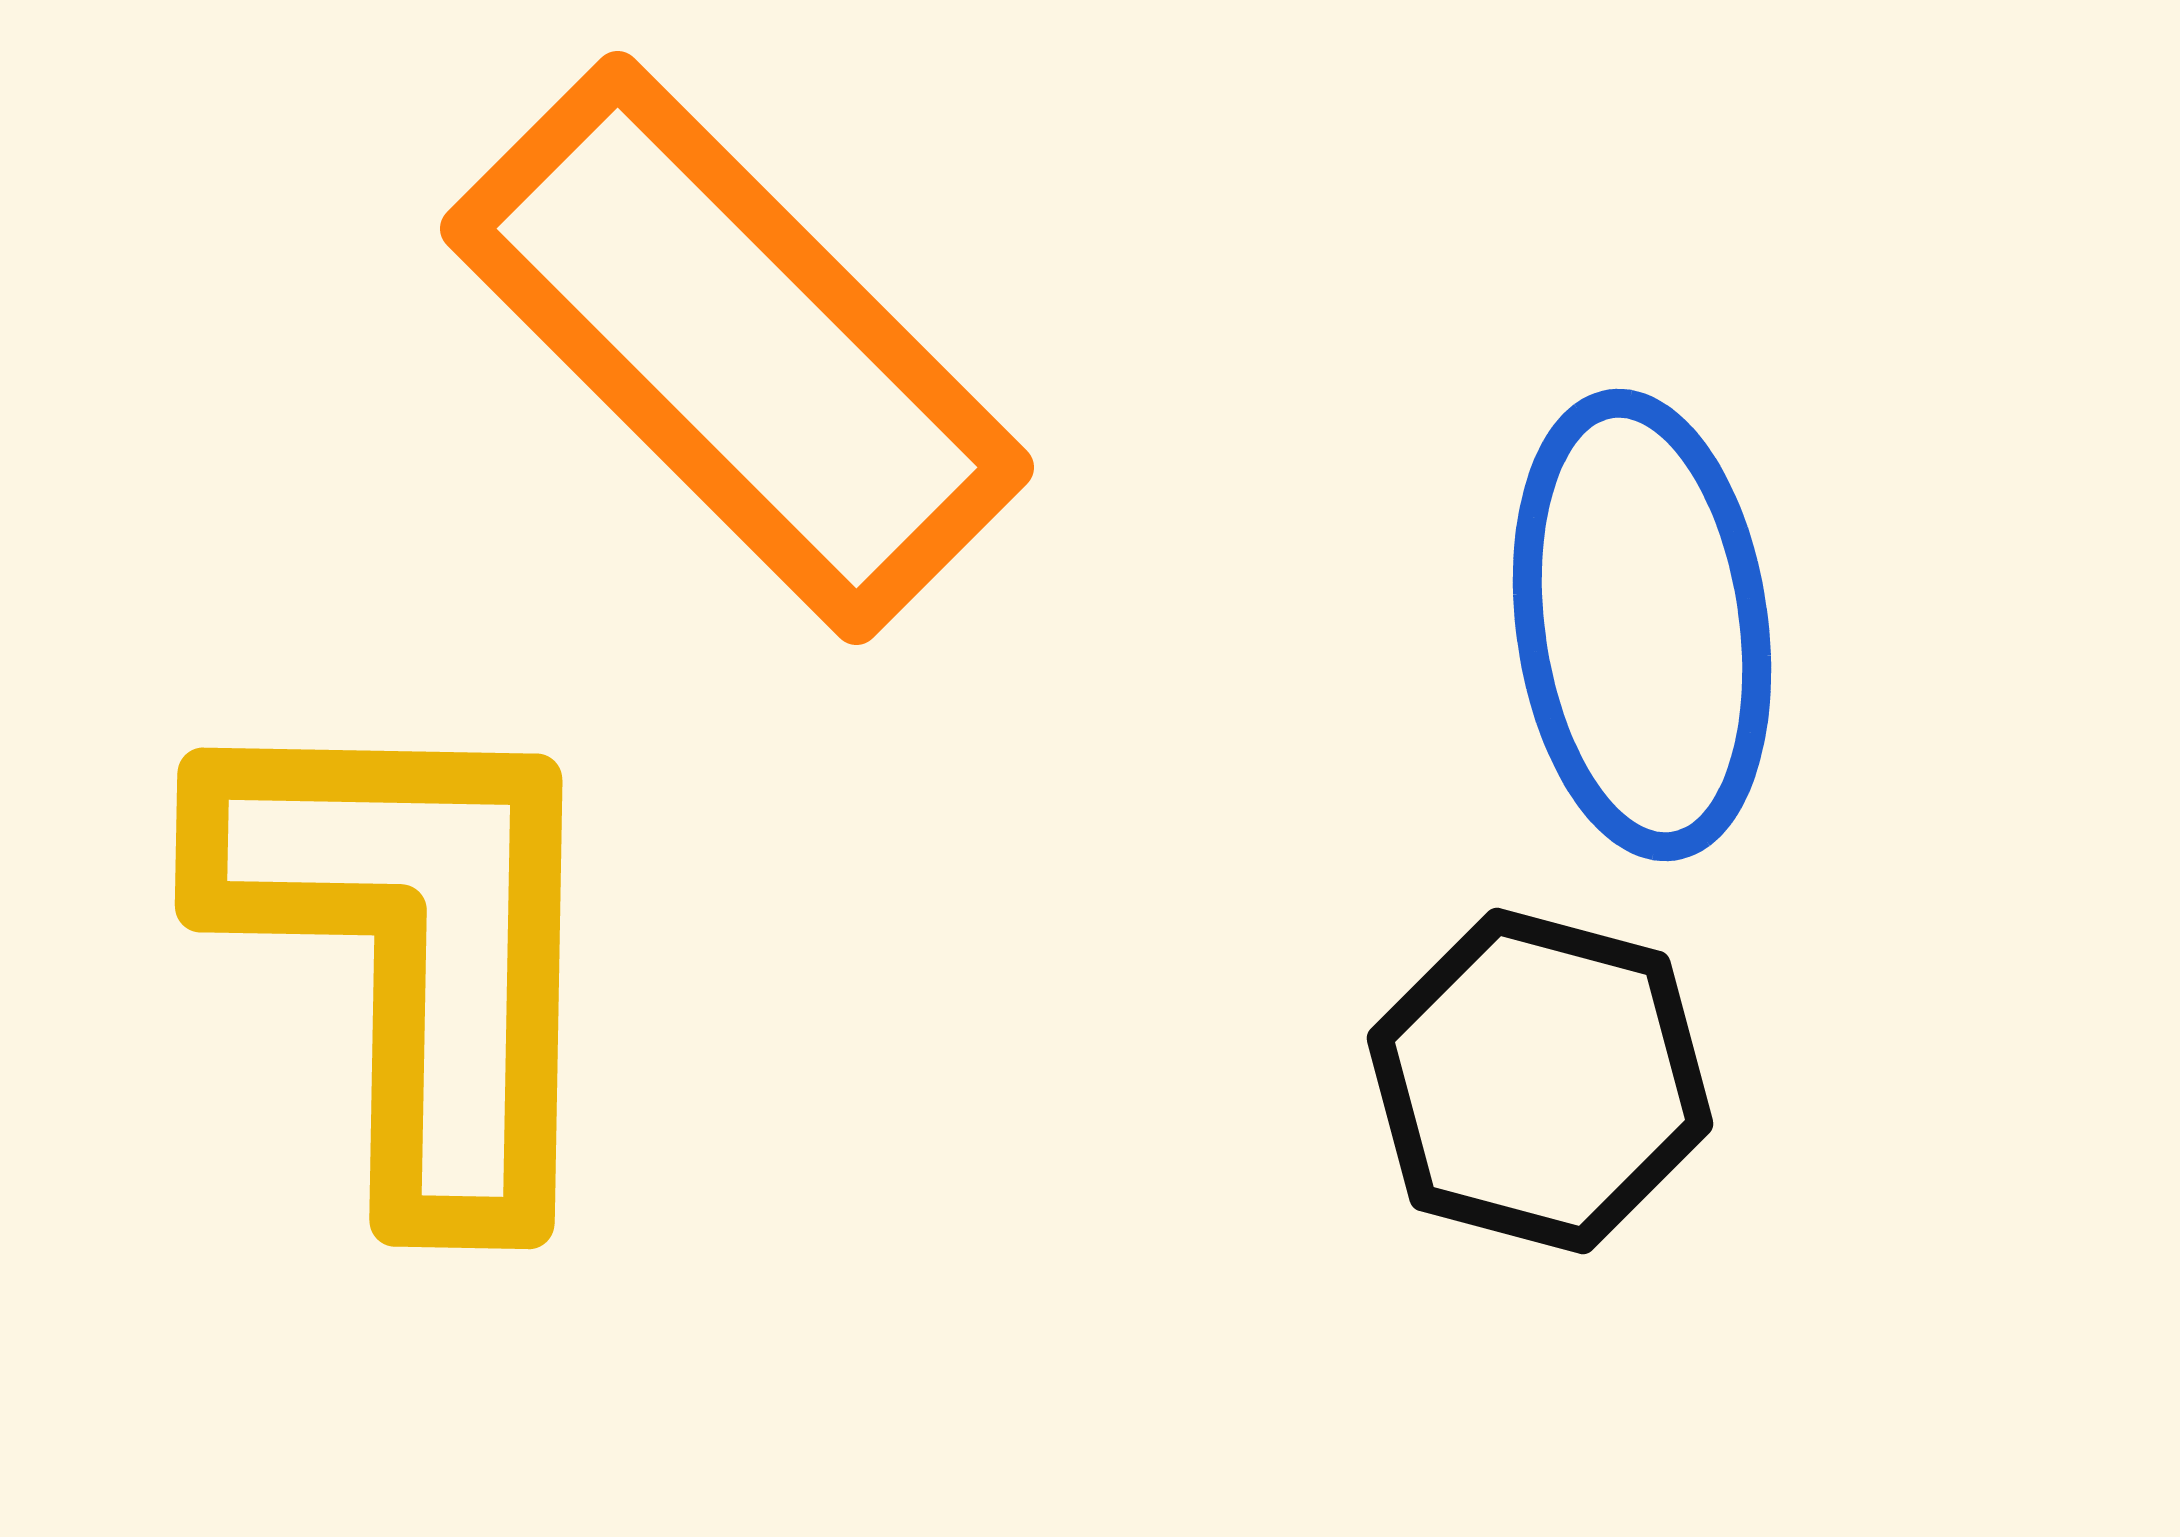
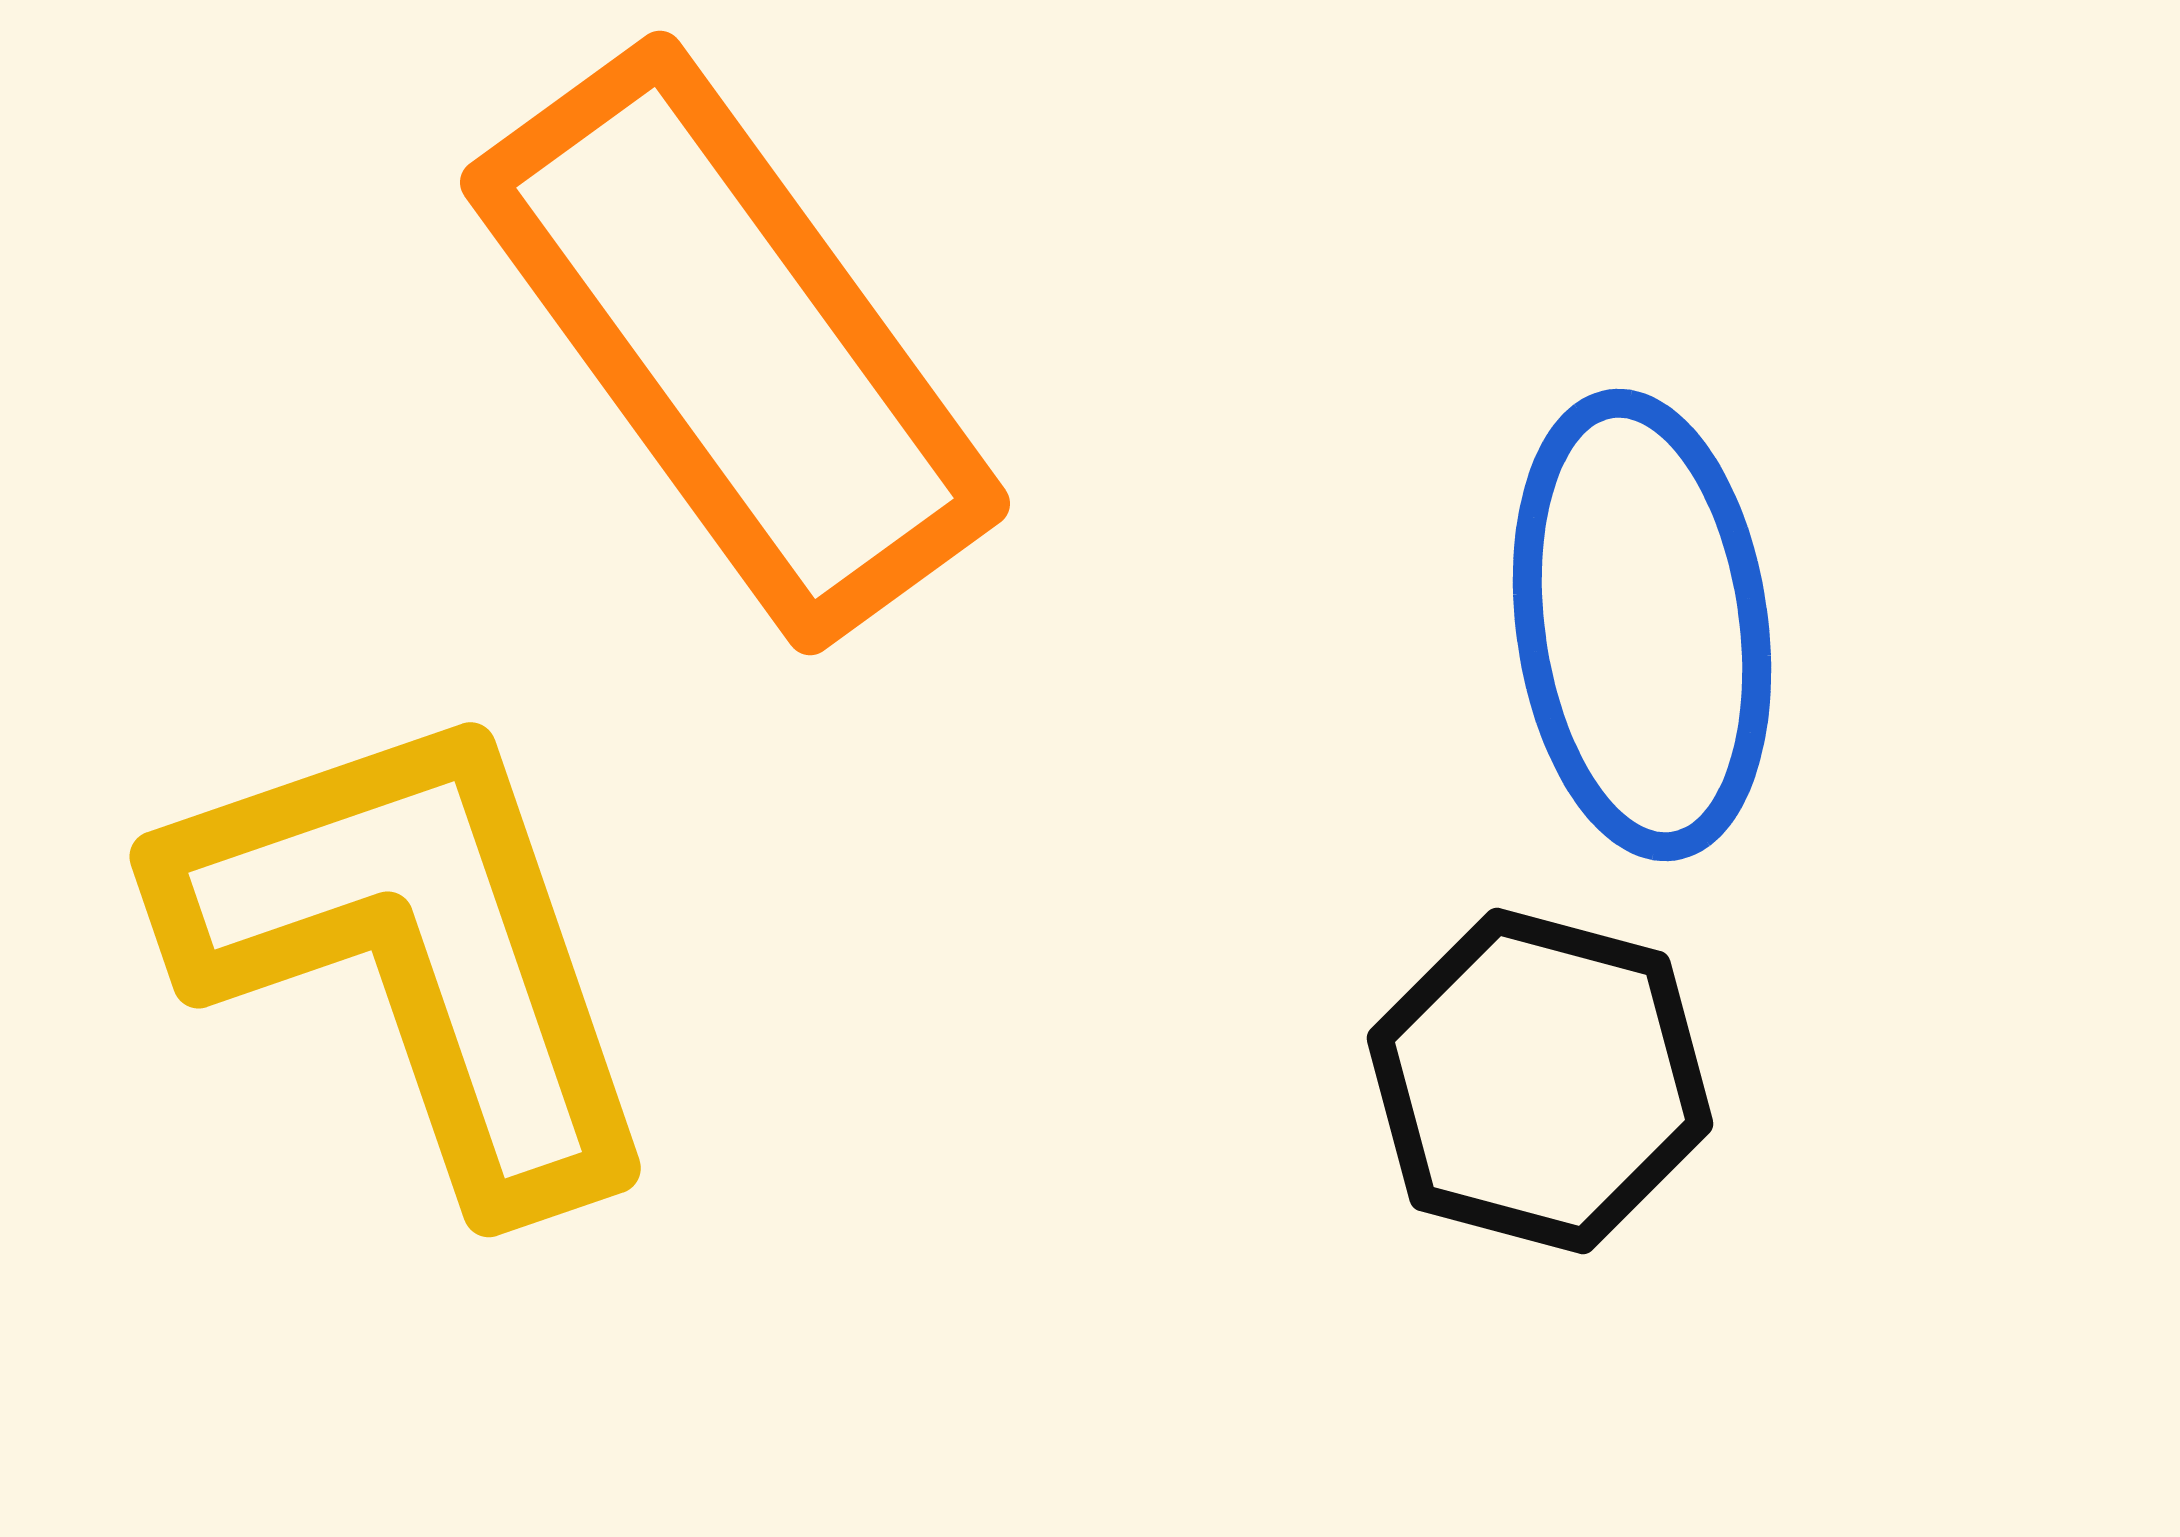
orange rectangle: moved 2 px left, 5 px up; rotated 9 degrees clockwise
yellow L-shape: rotated 20 degrees counterclockwise
